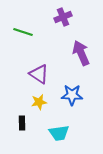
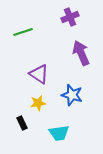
purple cross: moved 7 px right
green line: rotated 36 degrees counterclockwise
blue star: rotated 15 degrees clockwise
yellow star: moved 1 px left, 1 px down
black rectangle: rotated 24 degrees counterclockwise
